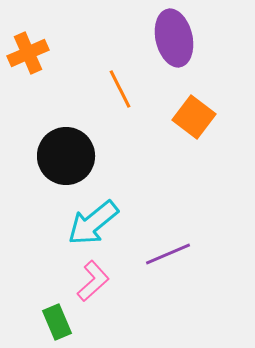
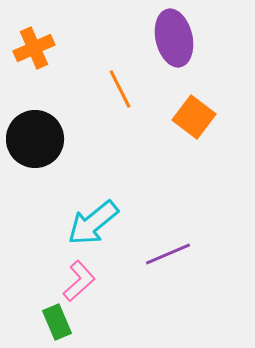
orange cross: moved 6 px right, 5 px up
black circle: moved 31 px left, 17 px up
pink L-shape: moved 14 px left
